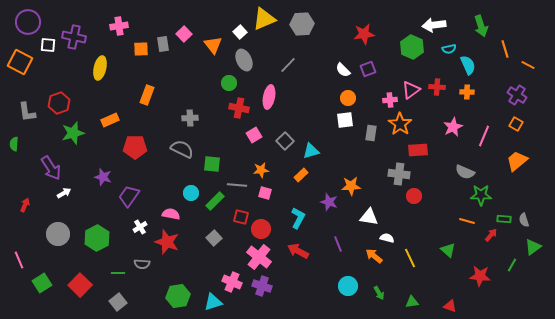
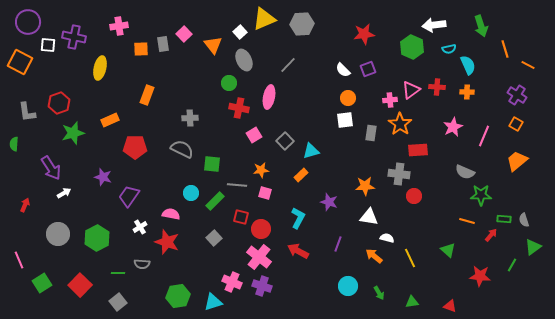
orange star at (351, 186): moved 14 px right
purple line at (338, 244): rotated 42 degrees clockwise
